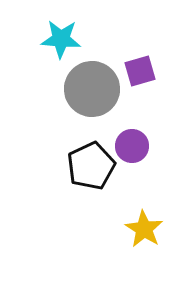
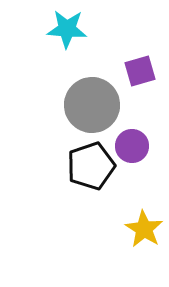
cyan star: moved 6 px right, 10 px up
gray circle: moved 16 px down
black pentagon: rotated 6 degrees clockwise
